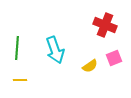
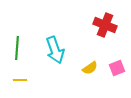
pink square: moved 3 px right, 10 px down
yellow semicircle: moved 2 px down
